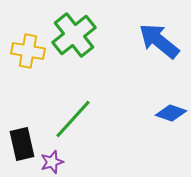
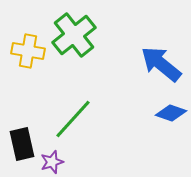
blue arrow: moved 2 px right, 23 px down
